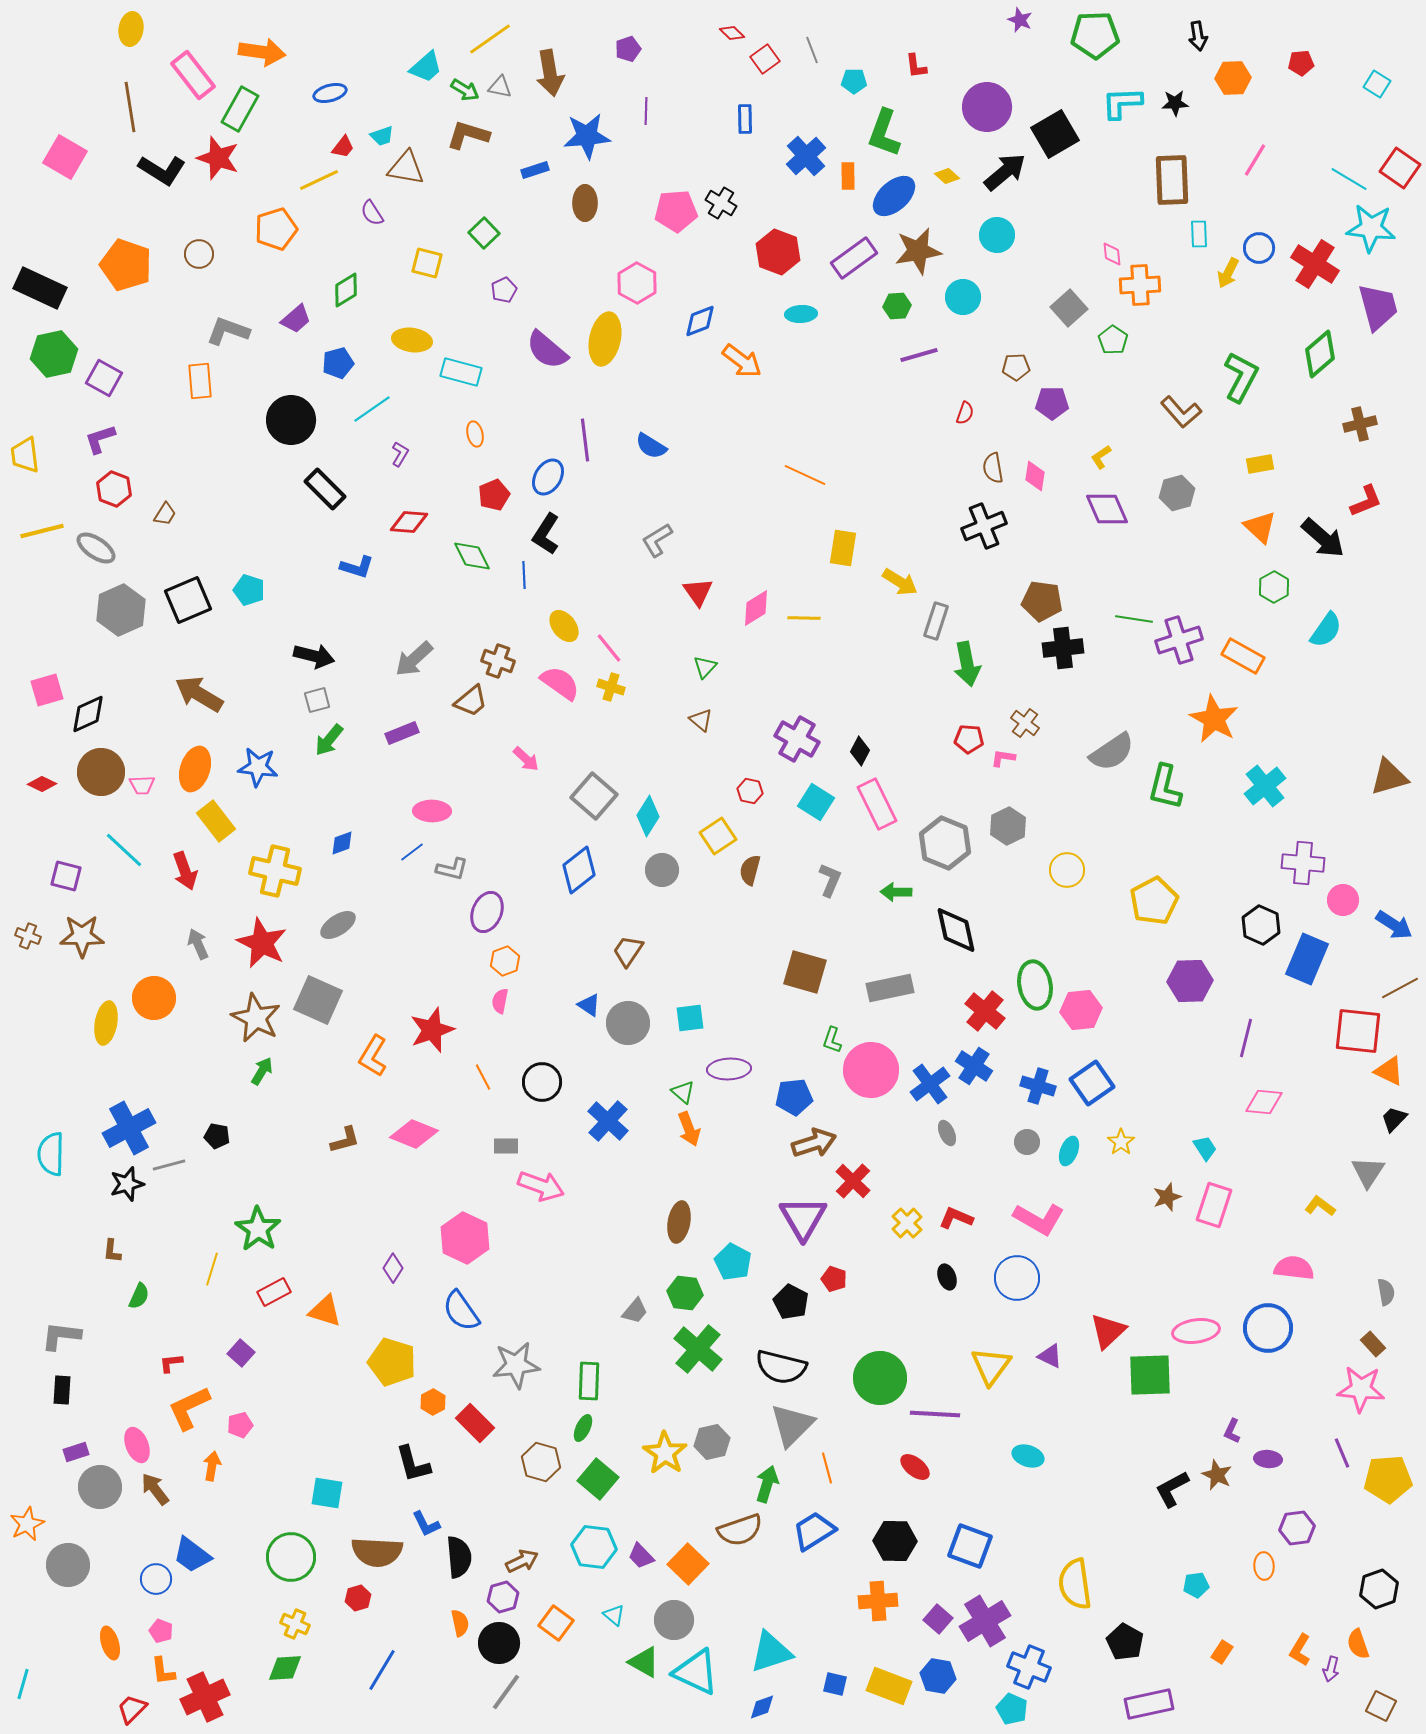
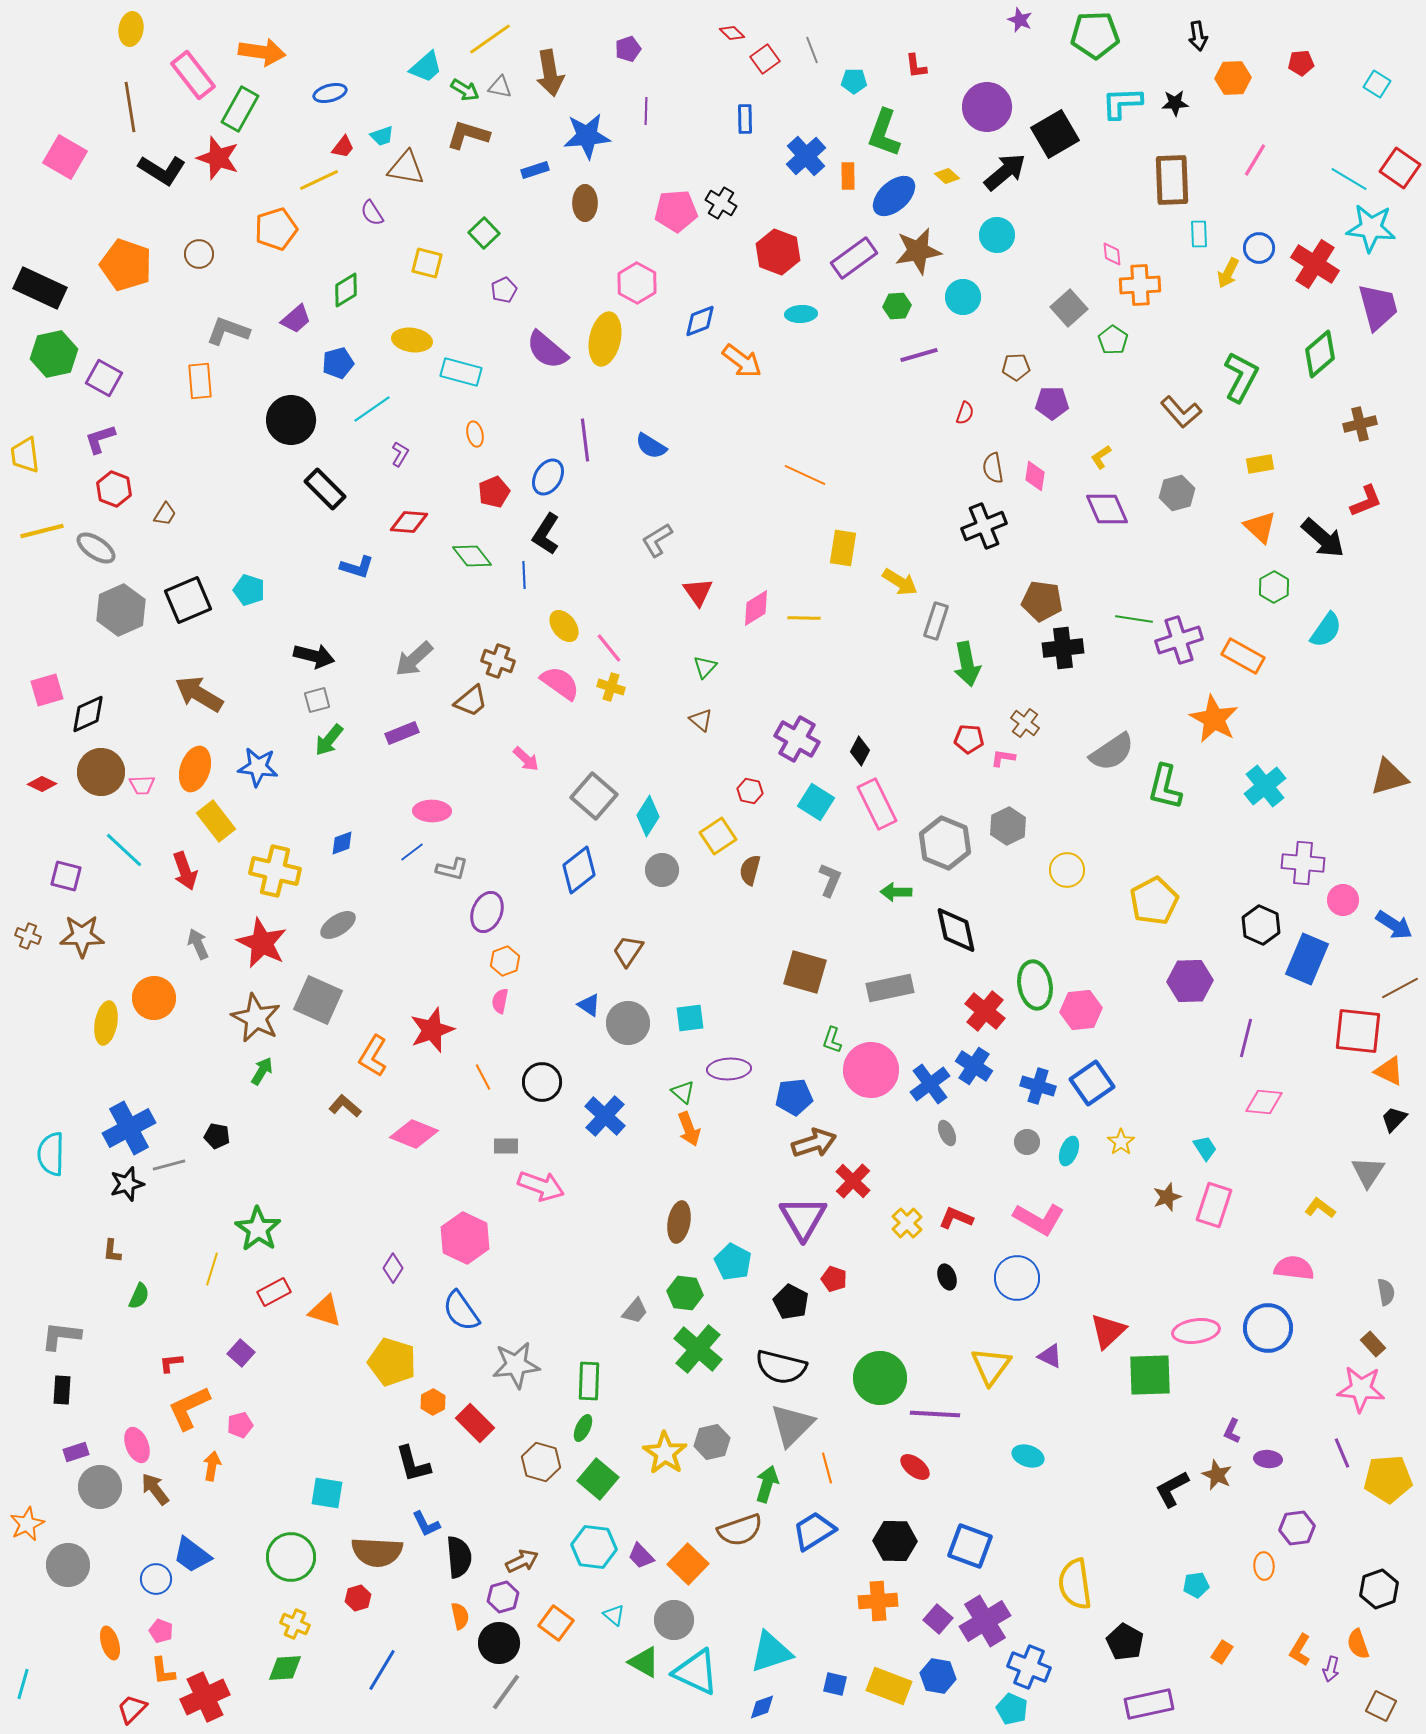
red pentagon at (494, 495): moved 3 px up
green diamond at (472, 556): rotated 12 degrees counterclockwise
blue cross at (608, 1121): moved 3 px left, 5 px up
brown L-shape at (345, 1140): moved 34 px up; rotated 124 degrees counterclockwise
yellow L-shape at (1320, 1206): moved 2 px down
orange semicircle at (460, 1623): moved 7 px up
